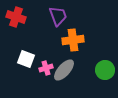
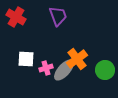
red cross: rotated 12 degrees clockwise
orange cross: moved 4 px right, 19 px down; rotated 30 degrees counterclockwise
white square: rotated 18 degrees counterclockwise
